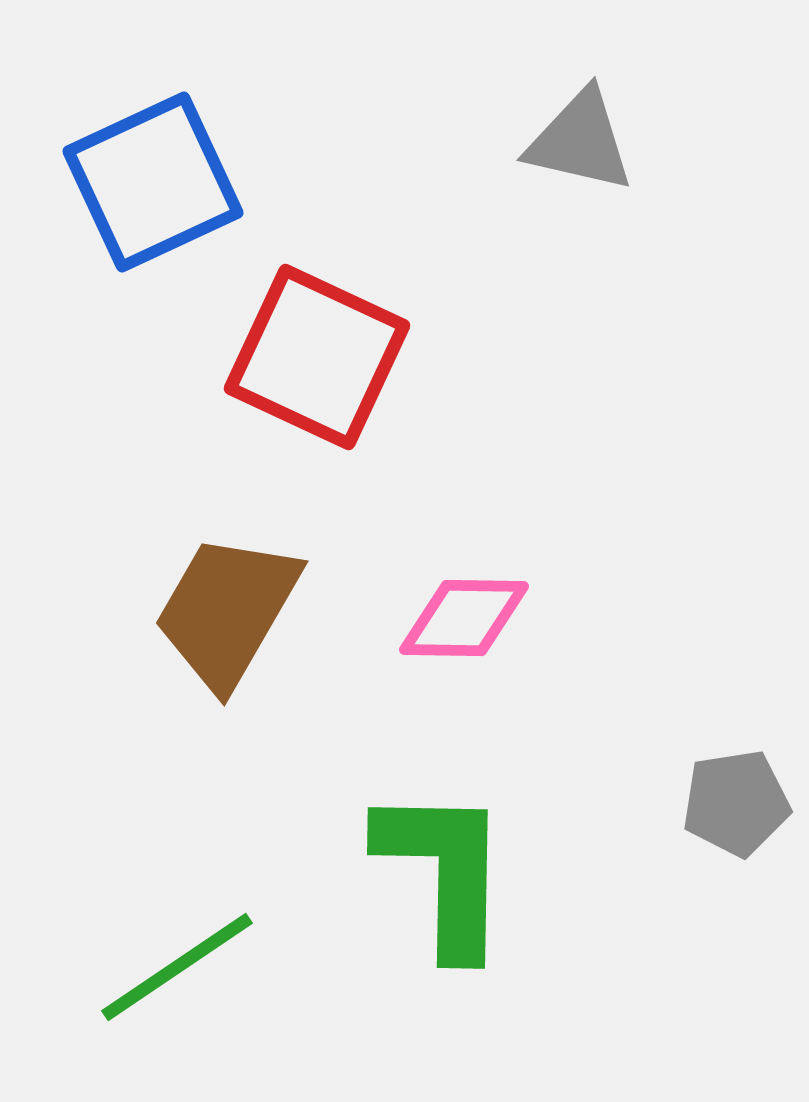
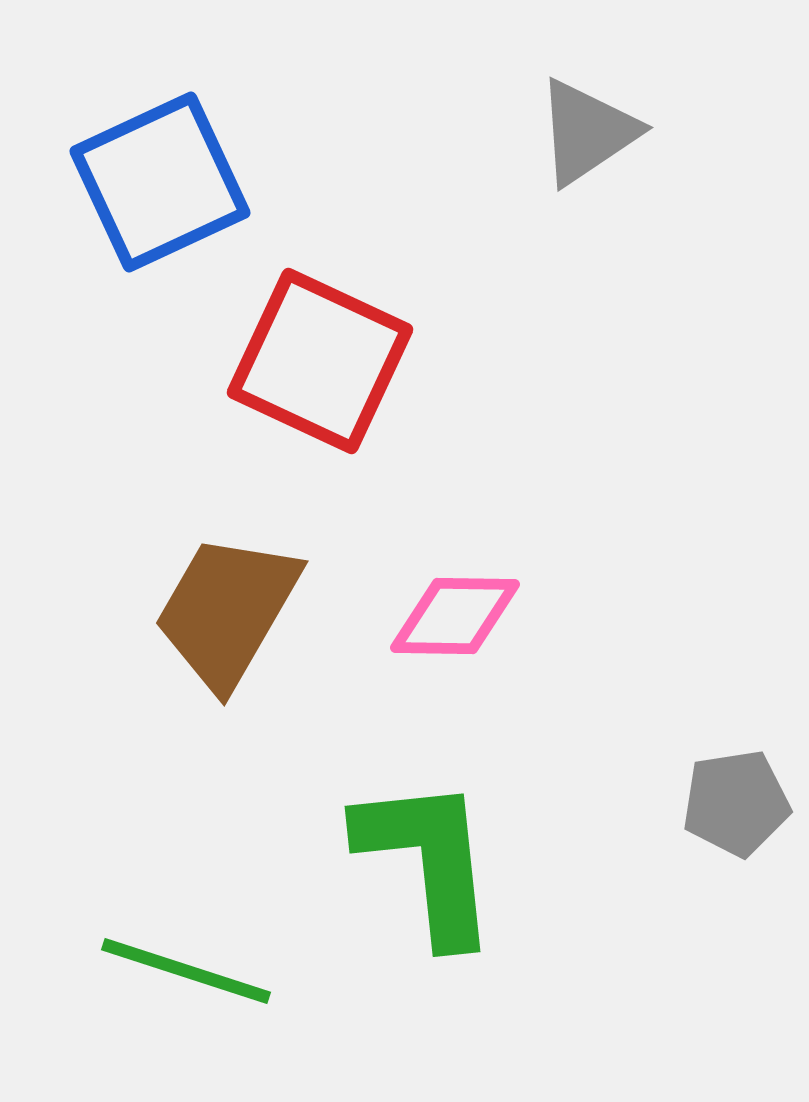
gray triangle: moved 7 px right, 9 px up; rotated 47 degrees counterclockwise
blue square: moved 7 px right
red square: moved 3 px right, 4 px down
pink diamond: moved 9 px left, 2 px up
green L-shape: moved 16 px left, 11 px up; rotated 7 degrees counterclockwise
green line: moved 9 px right, 4 px down; rotated 52 degrees clockwise
